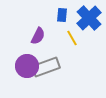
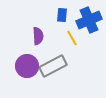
blue cross: moved 2 px down; rotated 20 degrees clockwise
purple semicircle: rotated 30 degrees counterclockwise
gray rectangle: moved 7 px right, 1 px up; rotated 8 degrees counterclockwise
